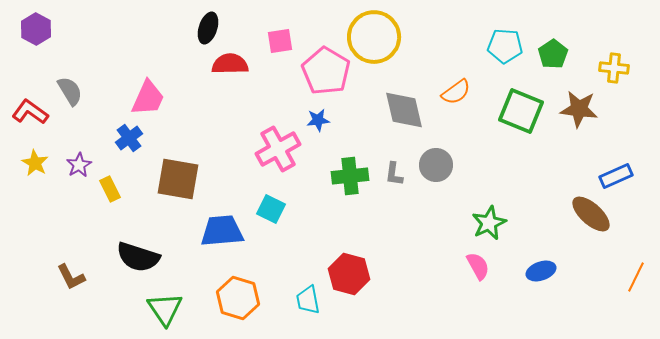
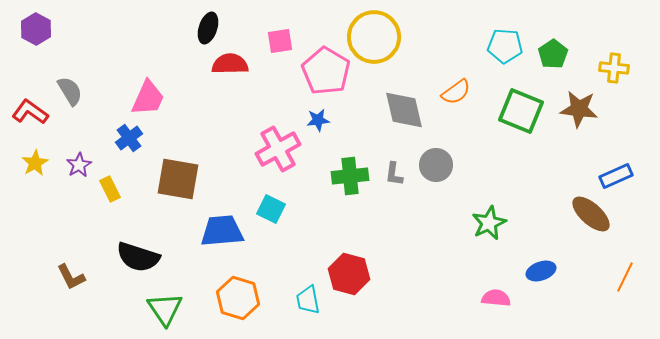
yellow star: rotated 12 degrees clockwise
pink semicircle: moved 18 px right, 32 px down; rotated 56 degrees counterclockwise
orange line: moved 11 px left
